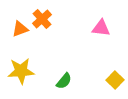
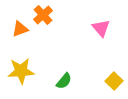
orange cross: moved 1 px right, 4 px up
pink triangle: rotated 42 degrees clockwise
yellow square: moved 1 px left, 1 px down
